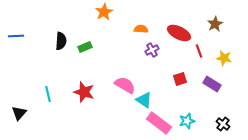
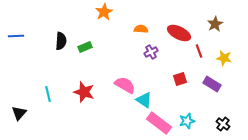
purple cross: moved 1 px left, 2 px down
